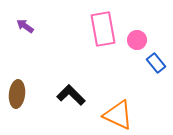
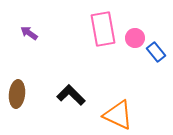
purple arrow: moved 4 px right, 7 px down
pink circle: moved 2 px left, 2 px up
blue rectangle: moved 11 px up
